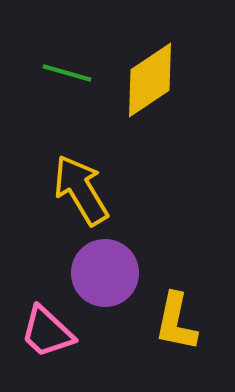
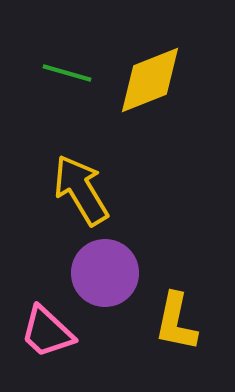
yellow diamond: rotated 12 degrees clockwise
